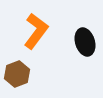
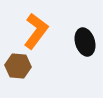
brown hexagon: moved 1 px right, 8 px up; rotated 25 degrees clockwise
